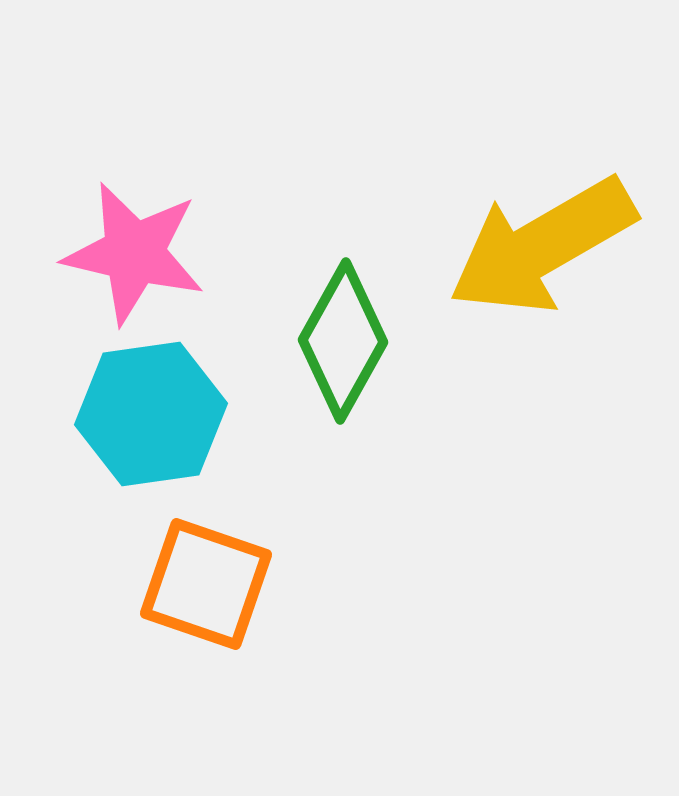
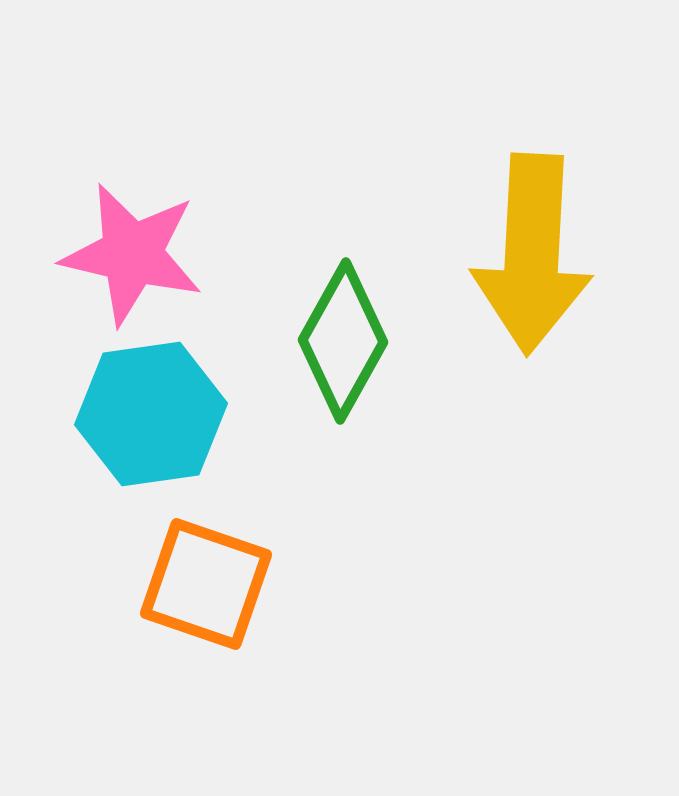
yellow arrow: moved 10 px left, 8 px down; rotated 57 degrees counterclockwise
pink star: moved 2 px left, 1 px down
